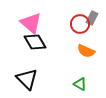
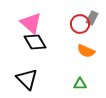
green triangle: rotated 32 degrees counterclockwise
